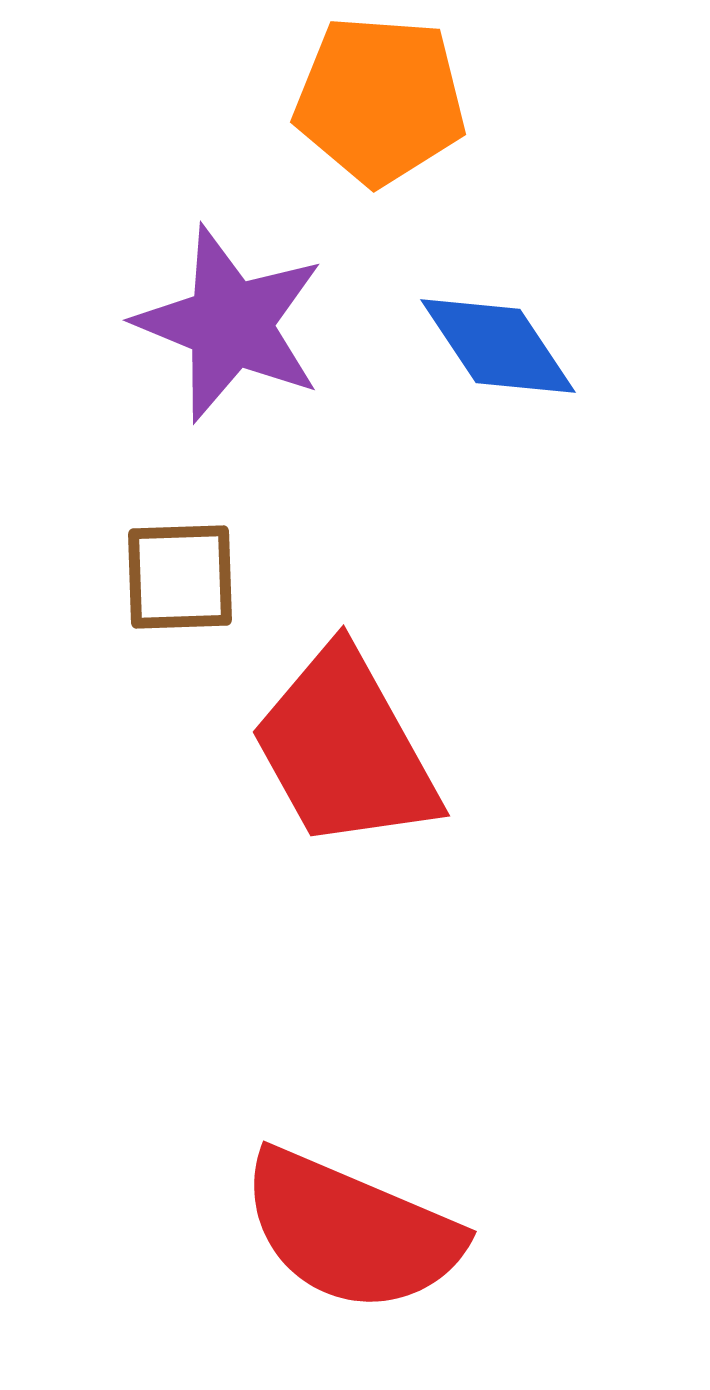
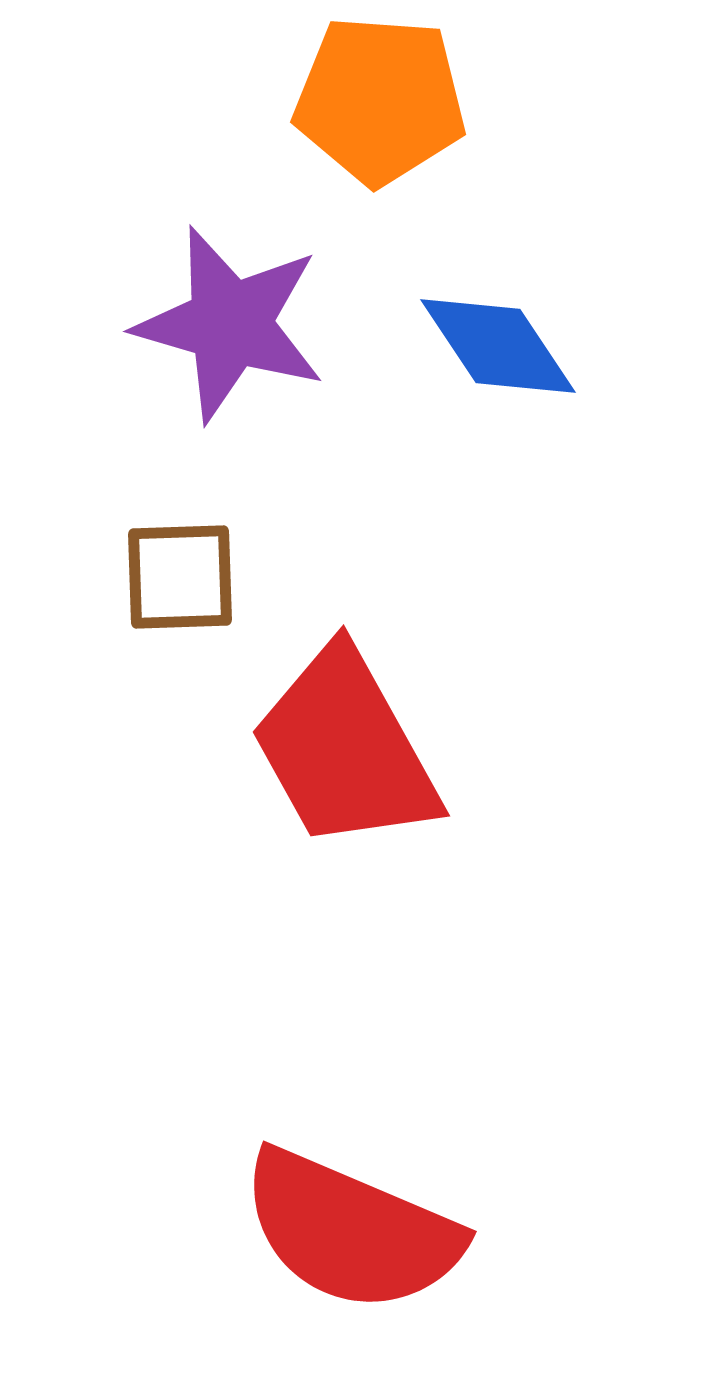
purple star: rotated 6 degrees counterclockwise
